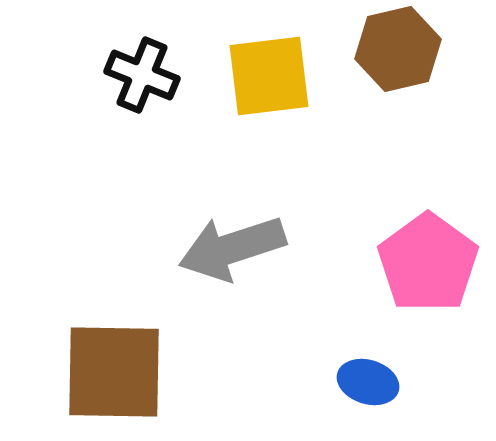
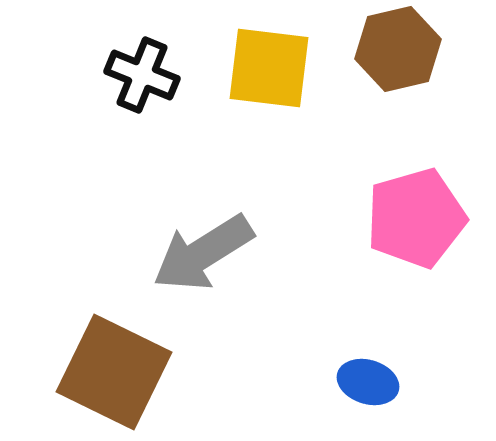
yellow square: moved 8 px up; rotated 14 degrees clockwise
gray arrow: moved 29 px left, 5 px down; rotated 14 degrees counterclockwise
pink pentagon: moved 12 px left, 45 px up; rotated 20 degrees clockwise
brown square: rotated 25 degrees clockwise
